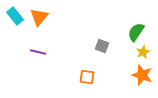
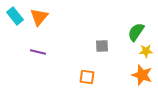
gray square: rotated 24 degrees counterclockwise
yellow star: moved 3 px right, 1 px up; rotated 24 degrees clockwise
